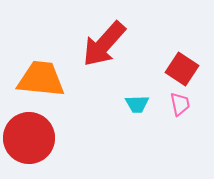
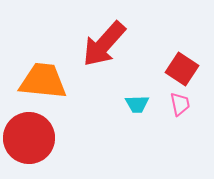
orange trapezoid: moved 2 px right, 2 px down
